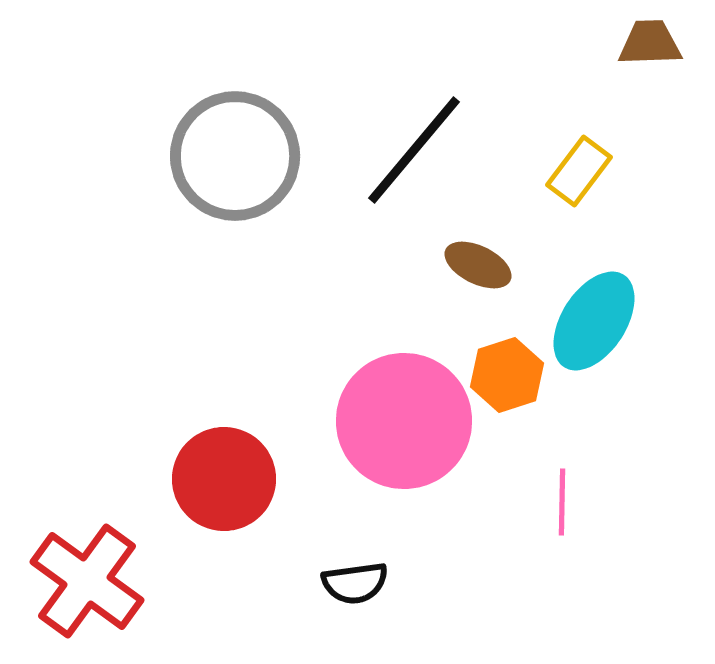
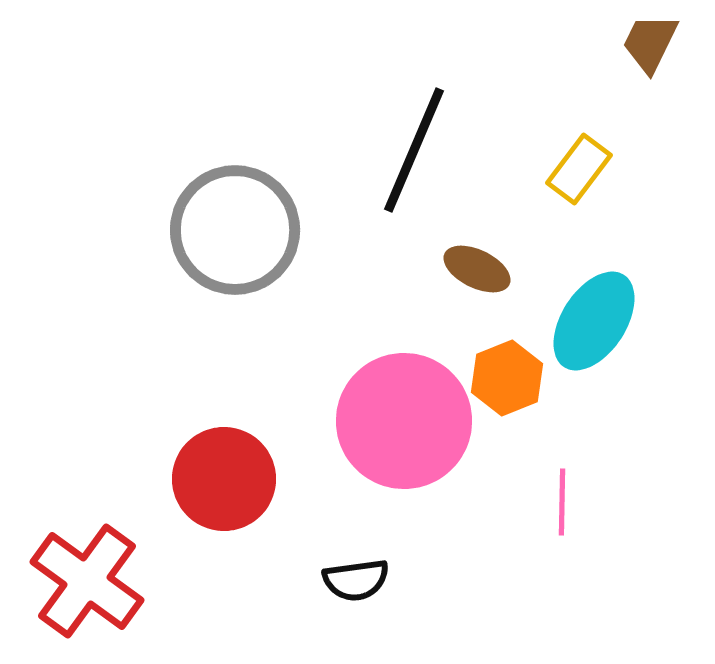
brown trapezoid: rotated 62 degrees counterclockwise
black line: rotated 17 degrees counterclockwise
gray circle: moved 74 px down
yellow rectangle: moved 2 px up
brown ellipse: moved 1 px left, 4 px down
orange hexagon: moved 3 px down; rotated 4 degrees counterclockwise
black semicircle: moved 1 px right, 3 px up
